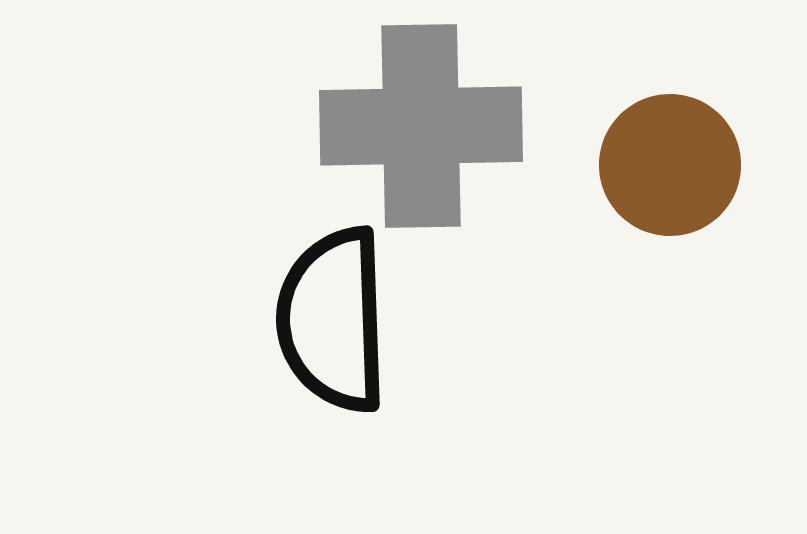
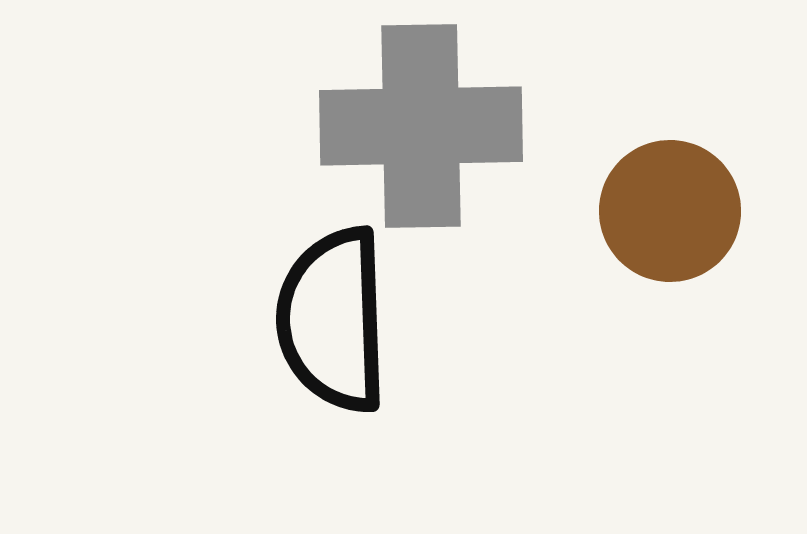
brown circle: moved 46 px down
